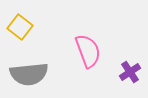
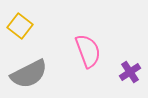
yellow square: moved 1 px up
gray semicircle: rotated 21 degrees counterclockwise
